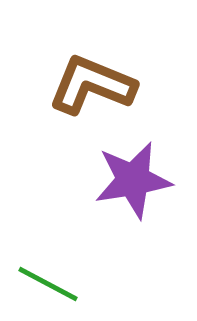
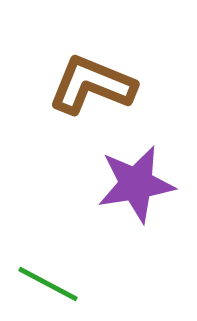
purple star: moved 3 px right, 4 px down
